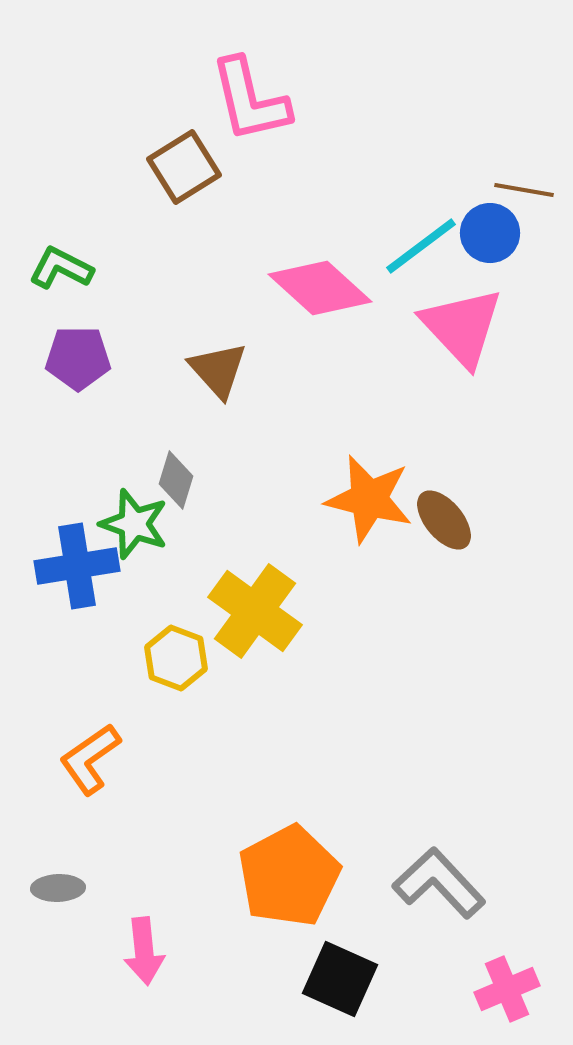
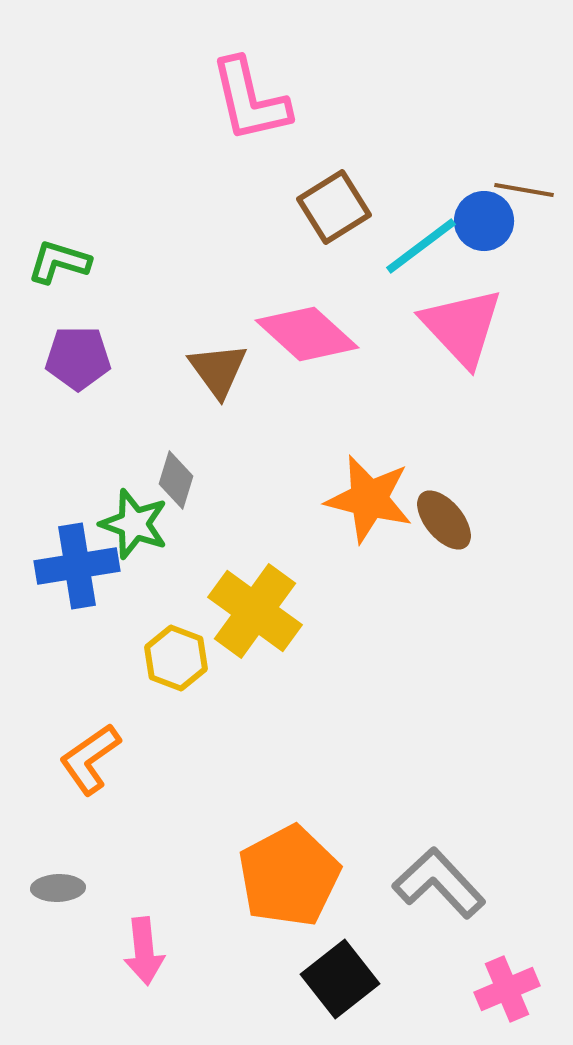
brown square: moved 150 px right, 40 px down
blue circle: moved 6 px left, 12 px up
green L-shape: moved 2 px left, 6 px up; rotated 10 degrees counterclockwise
pink diamond: moved 13 px left, 46 px down
brown triangle: rotated 6 degrees clockwise
black square: rotated 28 degrees clockwise
